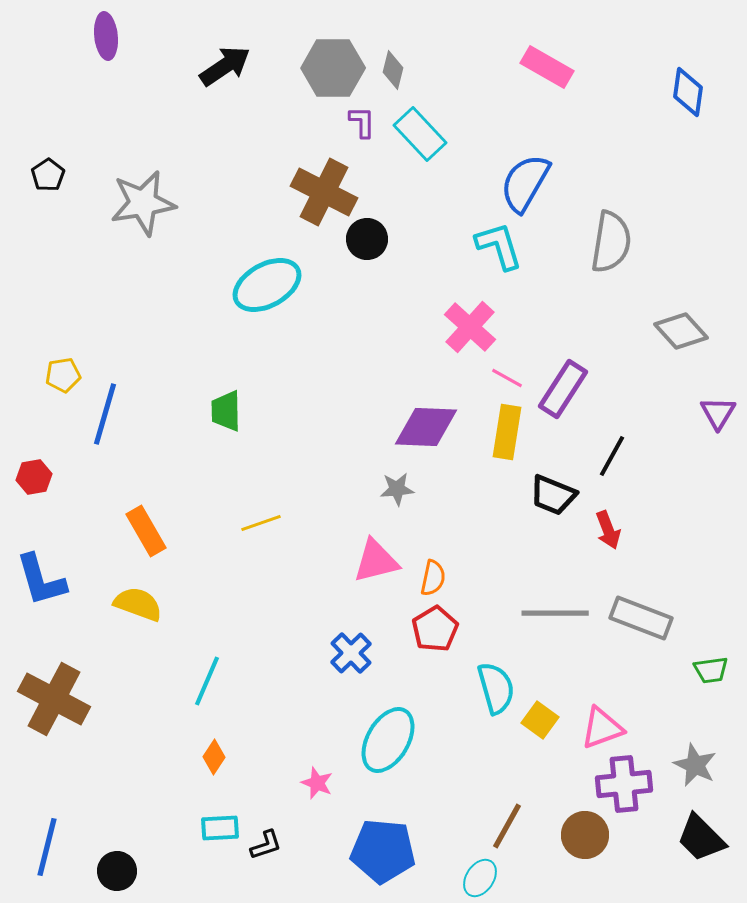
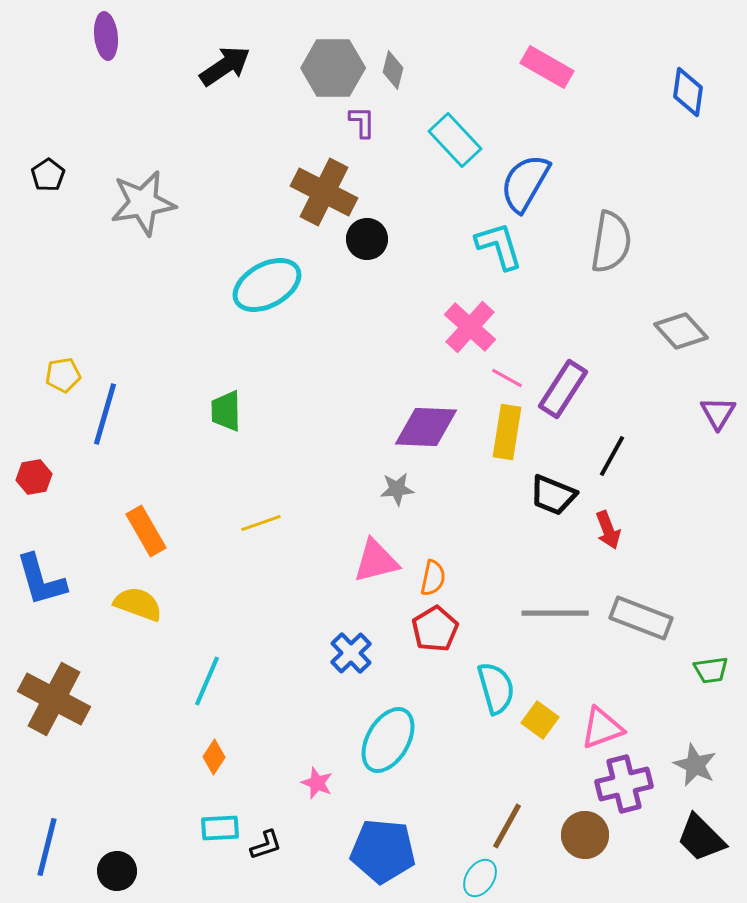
cyan rectangle at (420, 134): moved 35 px right, 6 px down
purple cross at (624, 784): rotated 8 degrees counterclockwise
